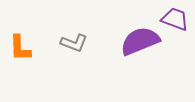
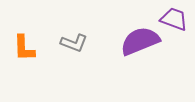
purple trapezoid: moved 1 px left
orange L-shape: moved 4 px right
